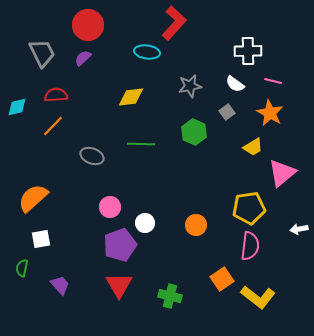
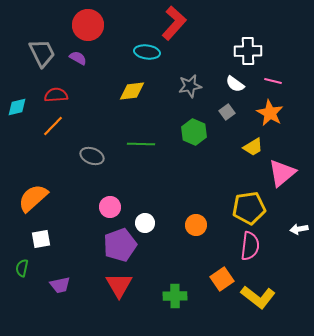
purple semicircle: moved 5 px left; rotated 72 degrees clockwise
yellow diamond: moved 1 px right, 6 px up
purple trapezoid: rotated 120 degrees clockwise
green cross: moved 5 px right; rotated 15 degrees counterclockwise
